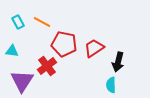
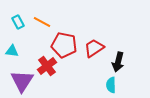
red pentagon: moved 1 px down
